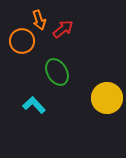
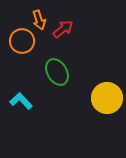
cyan L-shape: moved 13 px left, 4 px up
